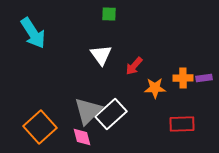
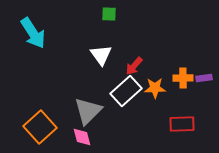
white rectangle: moved 15 px right, 23 px up
